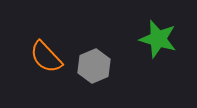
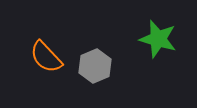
gray hexagon: moved 1 px right
